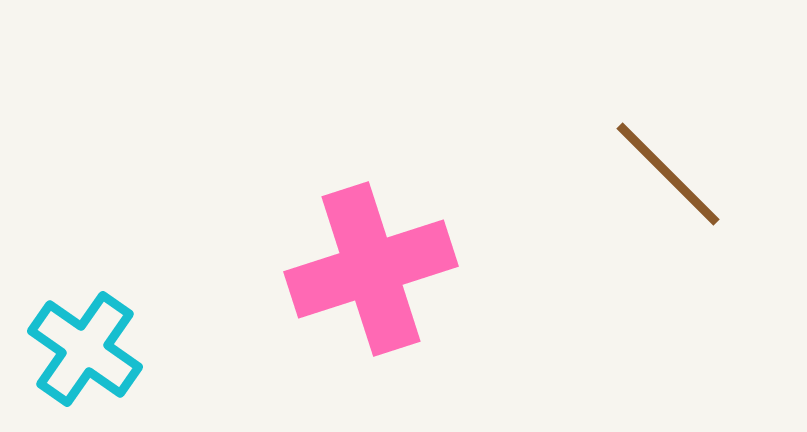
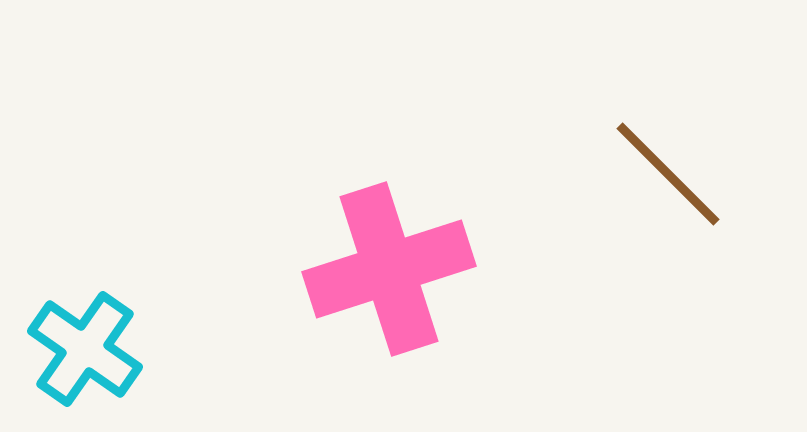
pink cross: moved 18 px right
